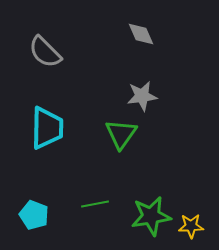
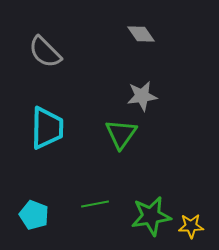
gray diamond: rotated 12 degrees counterclockwise
